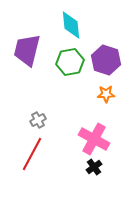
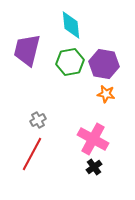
purple hexagon: moved 2 px left, 4 px down; rotated 8 degrees counterclockwise
orange star: rotated 12 degrees clockwise
pink cross: moved 1 px left
